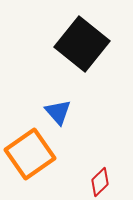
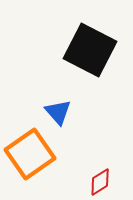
black square: moved 8 px right, 6 px down; rotated 12 degrees counterclockwise
red diamond: rotated 12 degrees clockwise
